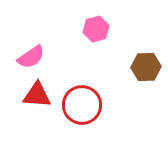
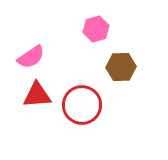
brown hexagon: moved 25 px left
red triangle: rotated 8 degrees counterclockwise
